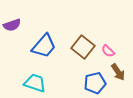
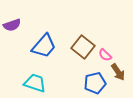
pink semicircle: moved 3 px left, 4 px down
